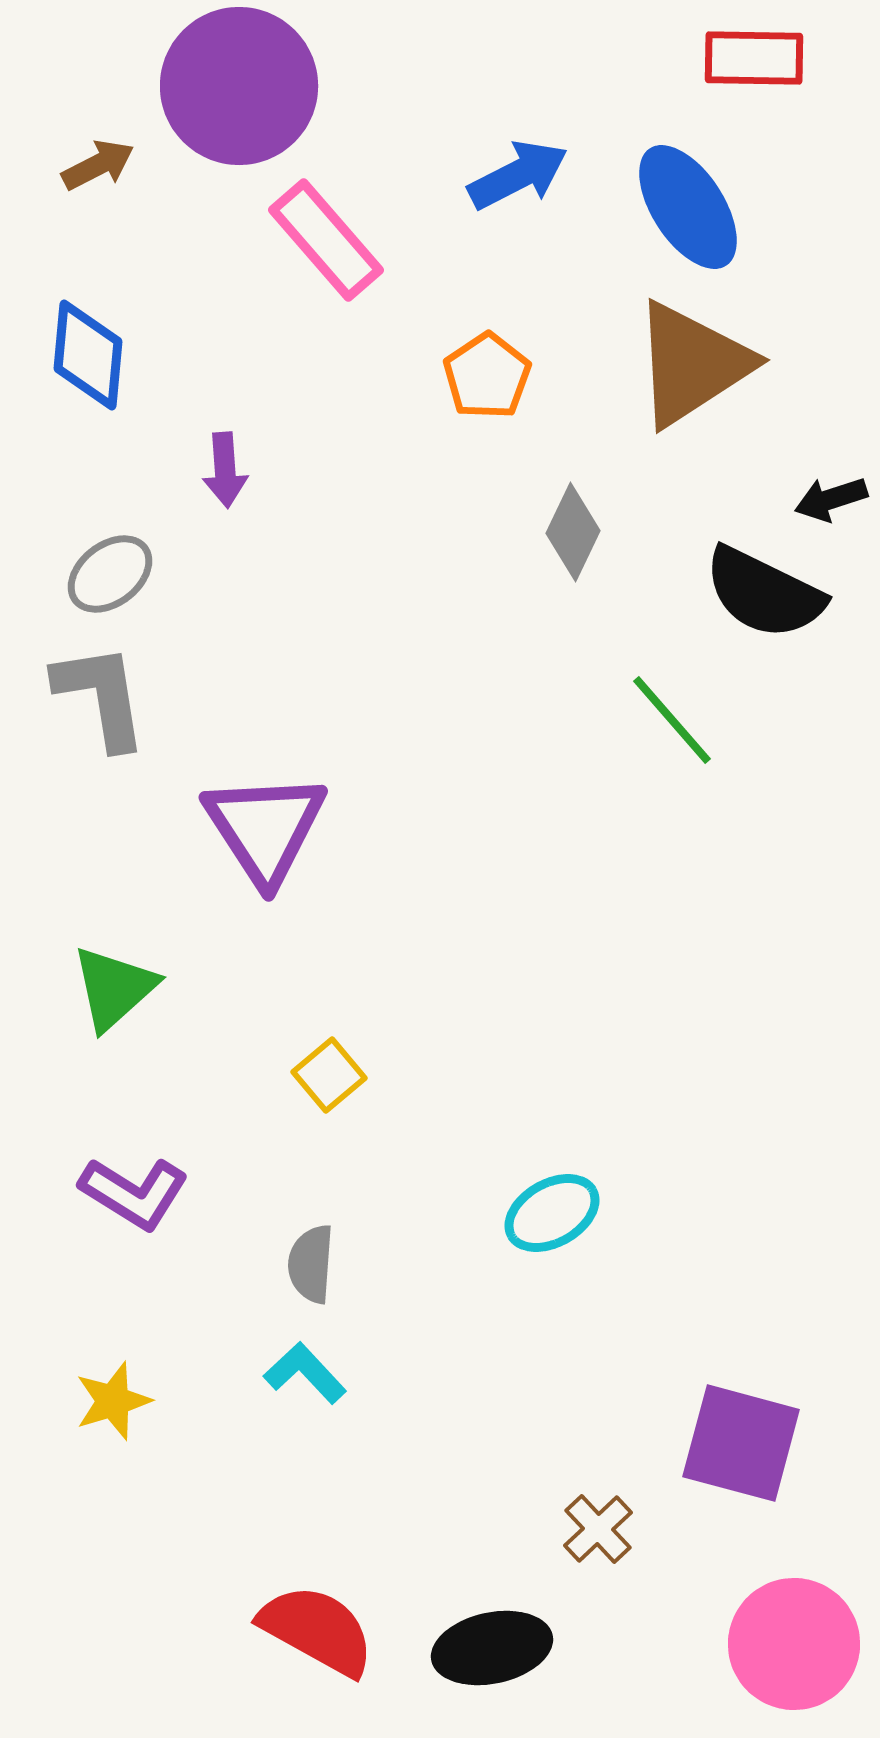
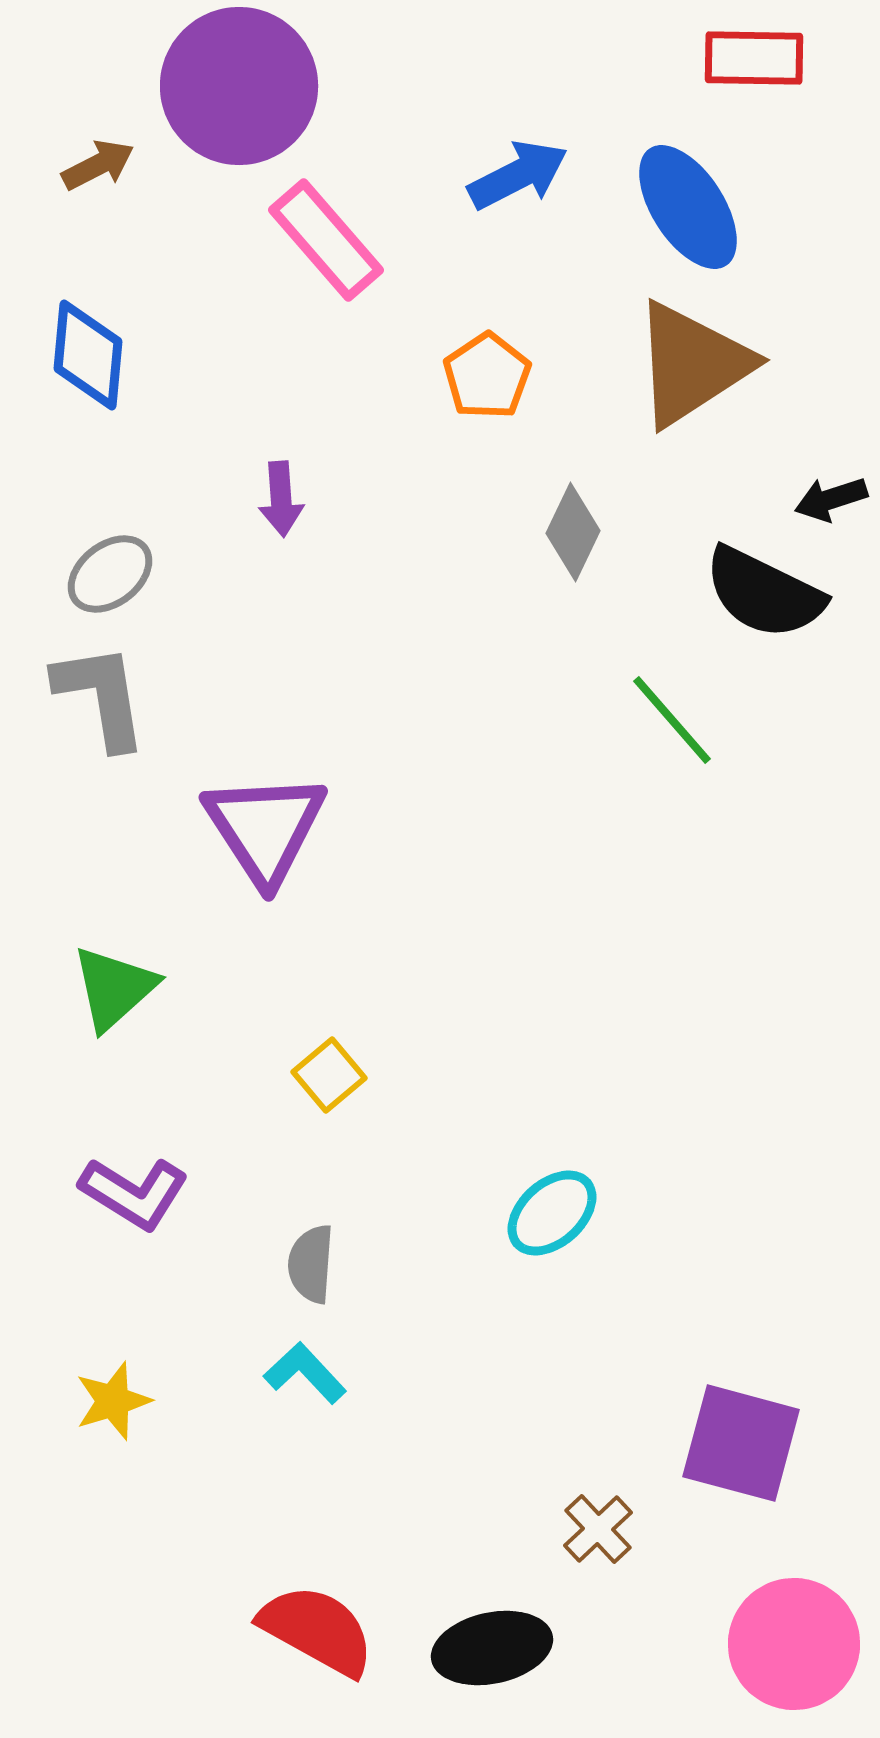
purple arrow: moved 56 px right, 29 px down
cyan ellipse: rotated 12 degrees counterclockwise
